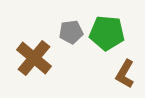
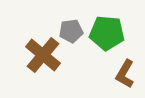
gray pentagon: moved 1 px up
brown cross: moved 9 px right, 3 px up
